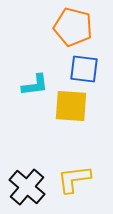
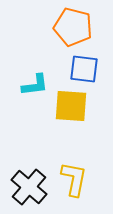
yellow L-shape: rotated 108 degrees clockwise
black cross: moved 2 px right
